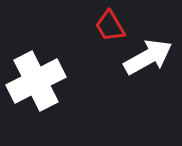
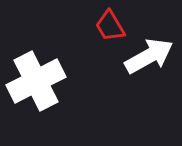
white arrow: moved 1 px right, 1 px up
